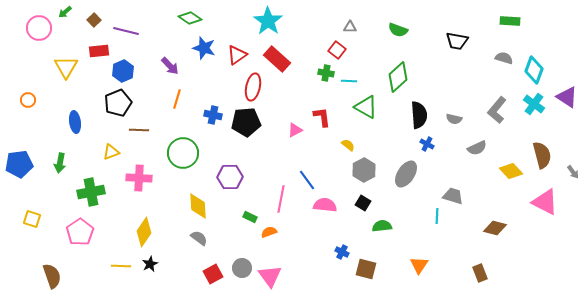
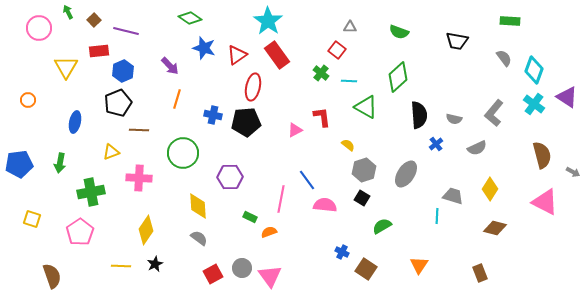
green arrow at (65, 12): moved 3 px right; rotated 104 degrees clockwise
green semicircle at (398, 30): moved 1 px right, 2 px down
gray semicircle at (504, 58): rotated 36 degrees clockwise
red rectangle at (277, 59): moved 4 px up; rotated 12 degrees clockwise
green cross at (326, 73): moved 5 px left; rotated 28 degrees clockwise
gray L-shape at (497, 110): moved 3 px left, 3 px down
blue ellipse at (75, 122): rotated 20 degrees clockwise
blue cross at (427, 144): moved 9 px right; rotated 24 degrees clockwise
gray hexagon at (364, 170): rotated 10 degrees clockwise
yellow diamond at (511, 171): moved 21 px left, 18 px down; rotated 75 degrees clockwise
gray arrow at (573, 172): rotated 24 degrees counterclockwise
black square at (363, 203): moved 1 px left, 5 px up
green semicircle at (382, 226): rotated 24 degrees counterclockwise
yellow diamond at (144, 232): moved 2 px right, 2 px up
black star at (150, 264): moved 5 px right
brown square at (366, 269): rotated 20 degrees clockwise
